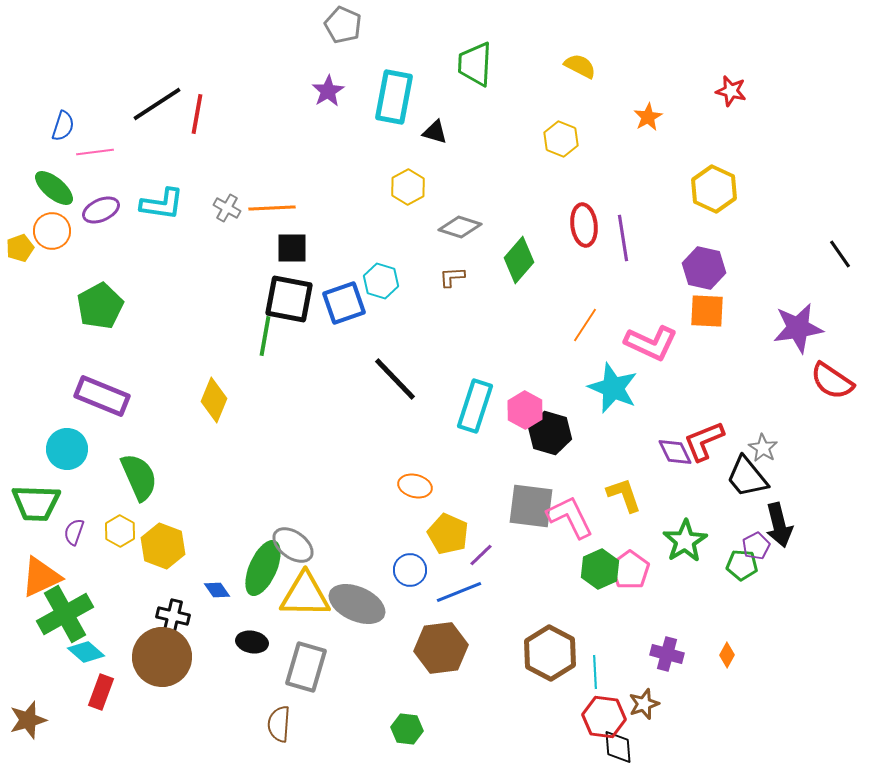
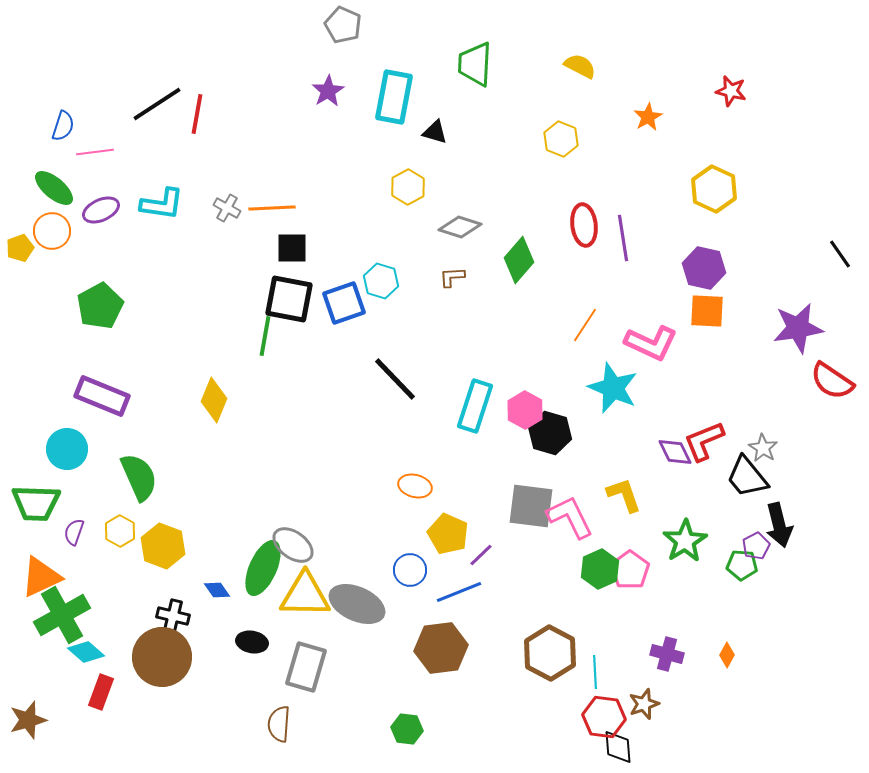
green cross at (65, 614): moved 3 px left, 1 px down
